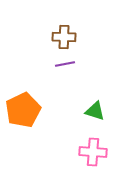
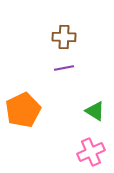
purple line: moved 1 px left, 4 px down
green triangle: rotated 15 degrees clockwise
pink cross: moved 2 px left; rotated 28 degrees counterclockwise
